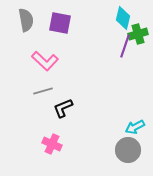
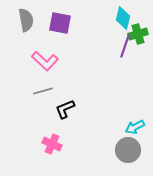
black L-shape: moved 2 px right, 1 px down
